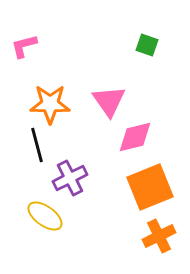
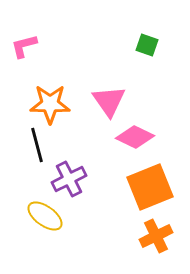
pink diamond: rotated 39 degrees clockwise
purple cross: moved 1 px left, 1 px down
orange cross: moved 3 px left
